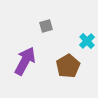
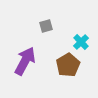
cyan cross: moved 6 px left, 1 px down
brown pentagon: moved 1 px up
